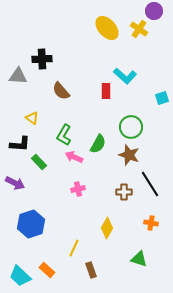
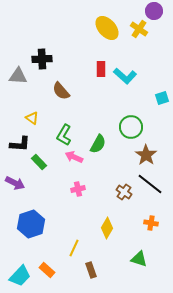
red rectangle: moved 5 px left, 22 px up
brown star: moved 17 px right; rotated 15 degrees clockwise
black line: rotated 20 degrees counterclockwise
brown cross: rotated 35 degrees clockwise
cyan trapezoid: rotated 90 degrees counterclockwise
